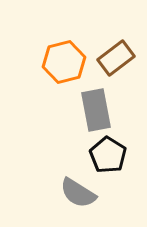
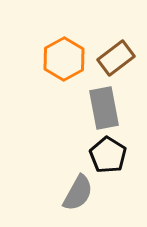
orange hexagon: moved 3 px up; rotated 15 degrees counterclockwise
gray rectangle: moved 8 px right, 2 px up
gray semicircle: rotated 93 degrees counterclockwise
